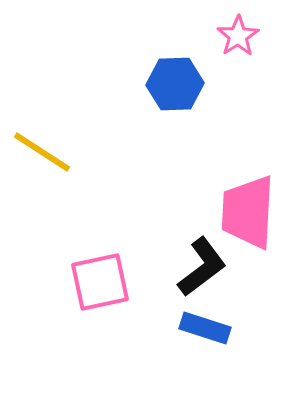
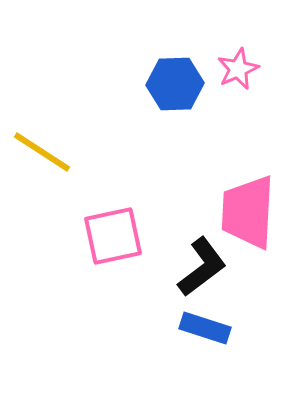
pink star: moved 33 px down; rotated 9 degrees clockwise
pink square: moved 13 px right, 46 px up
